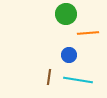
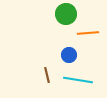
brown line: moved 2 px left, 2 px up; rotated 21 degrees counterclockwise
